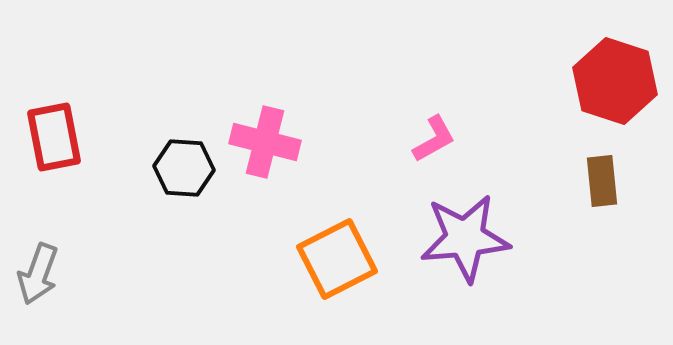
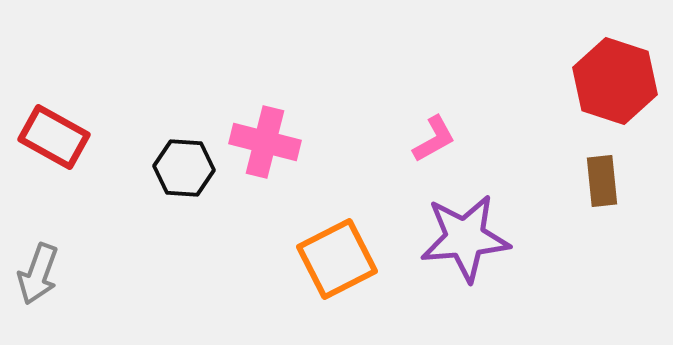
red rectangle: rotated 50 degrees counterclockwise
